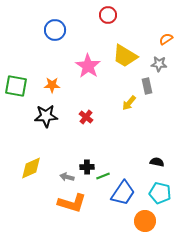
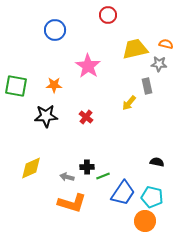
orange semicircle: moved 5 px down; rotated 48 degrees clockwise
yellow trapezoid: moved 10 px right, 7 px up; rotated 136 degrees clockwise
orange star: moved 2 px right
cyan pentagon: moved 8 px left, 4 px down
